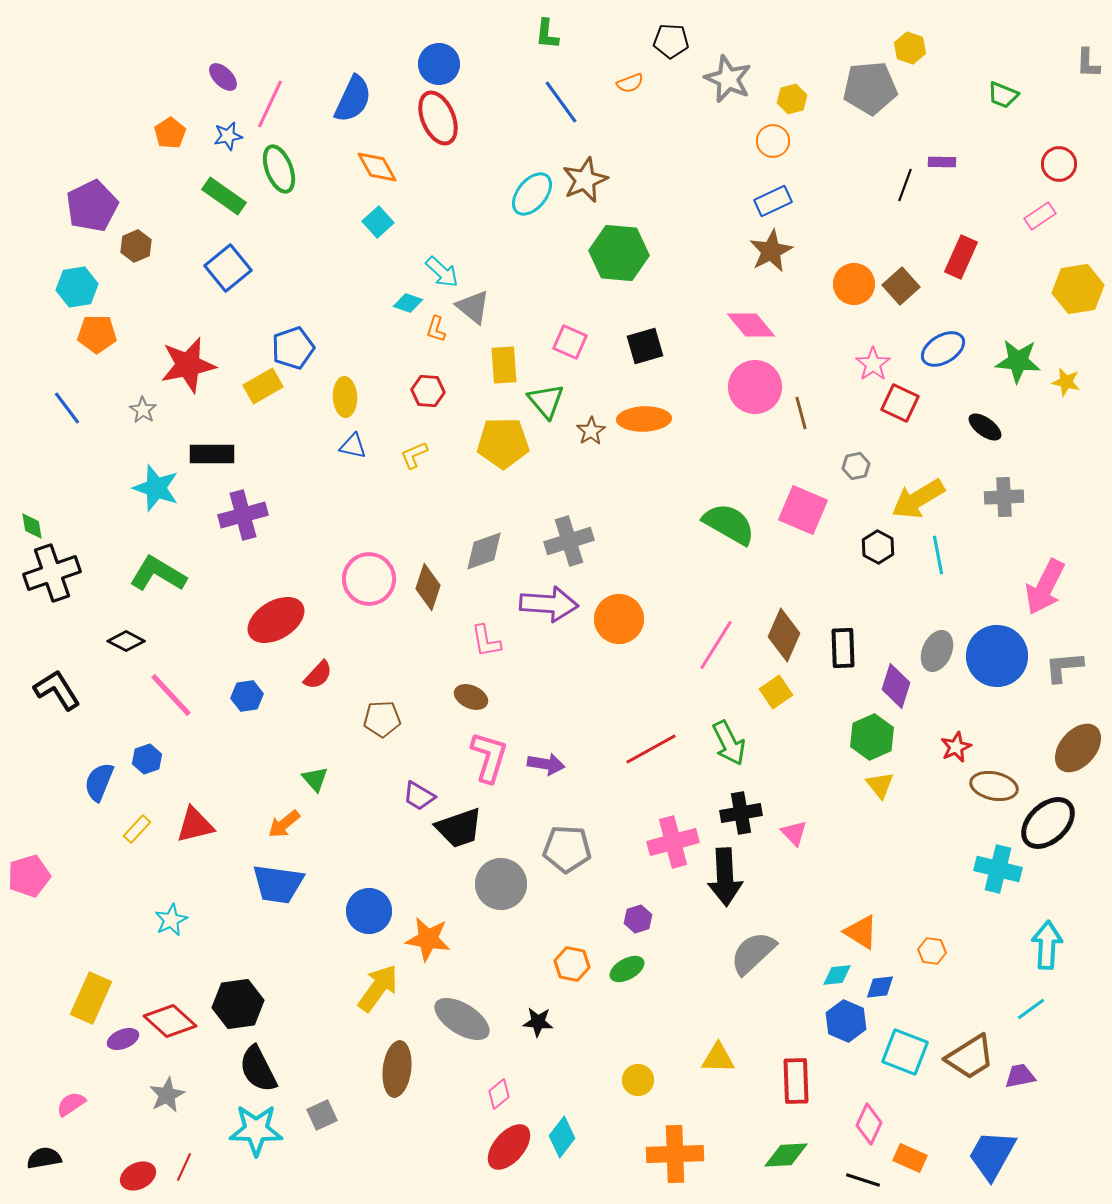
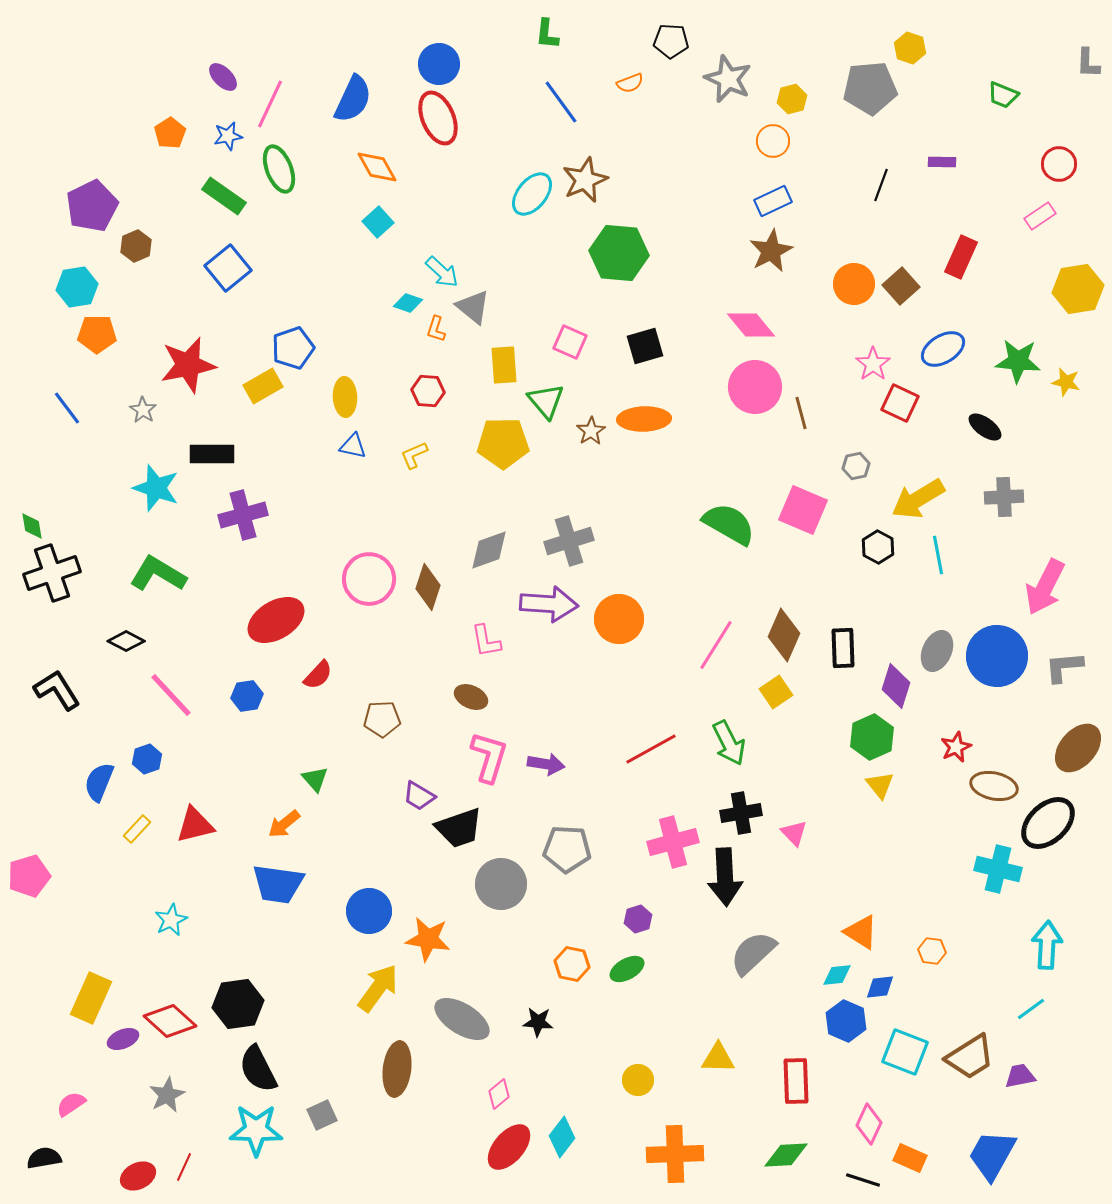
black line at (905, 185): moved 24 px left
gray diamond at (484, 551): moved 5 px right, 1 px up
